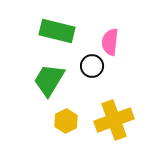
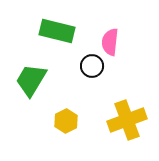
green trapezoid: moved 18 px left
yellow cross: moved 13 px right
